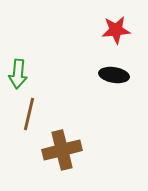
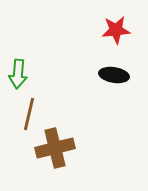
brown cross: moved 7 px left, 2 px up
